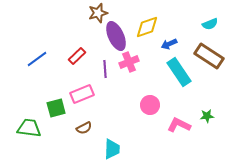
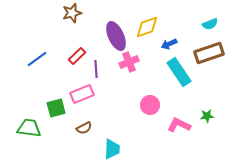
brown star: moved 26 px left
brown rectangle: moved 3 px up; rotated 52 degrees counterclockwise
purple line: moved 9 px left
